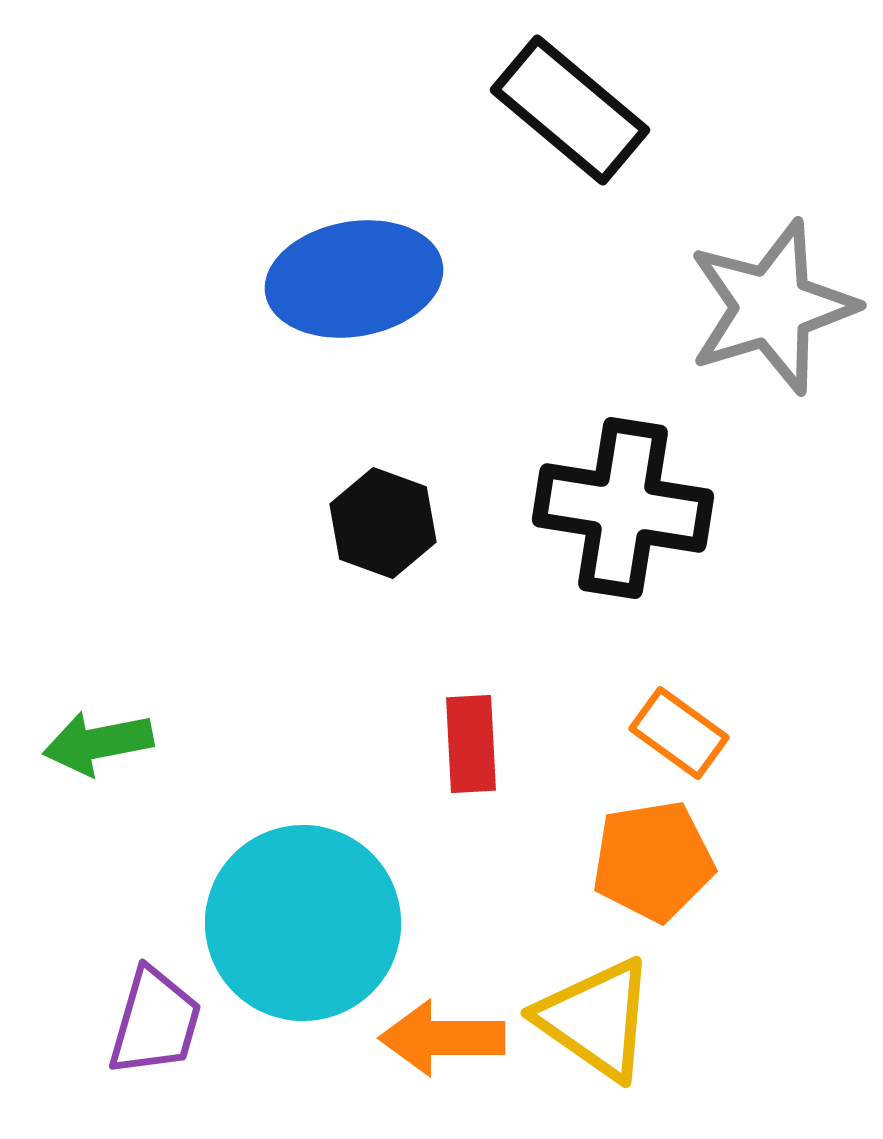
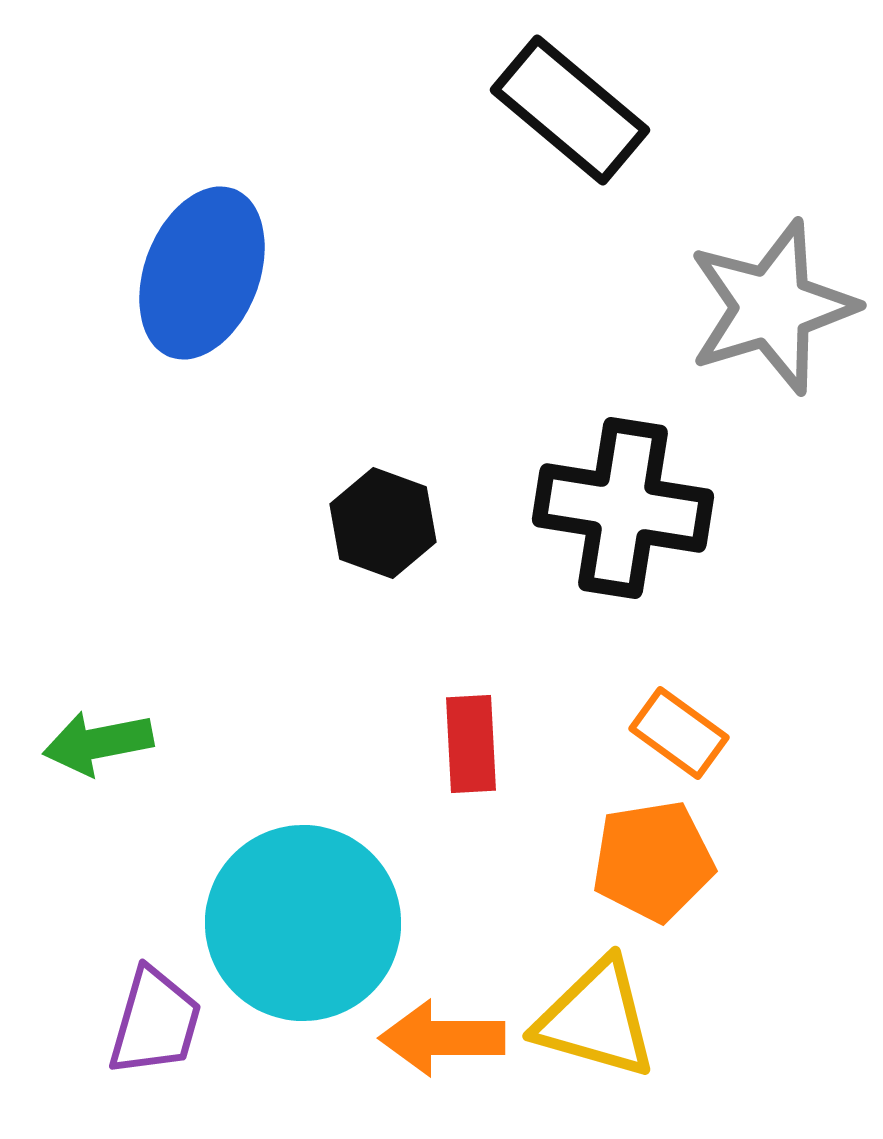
blue ellipse: moved 152 px left, 6 px up; rotated 59 degrees counterclockwise
yellow triangle: rotated 19 degrees counterclockwise
